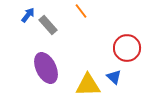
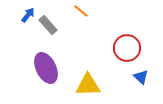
orange line: rotated 14 degrees counterclockwise
blue triangle: moved 27 px right
